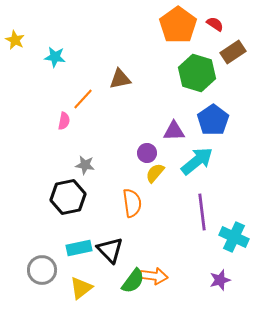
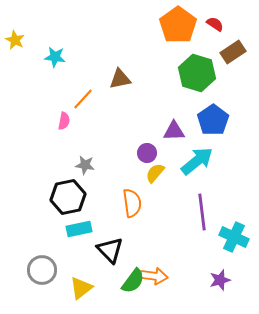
cyan rectangle: moved 19 px up
